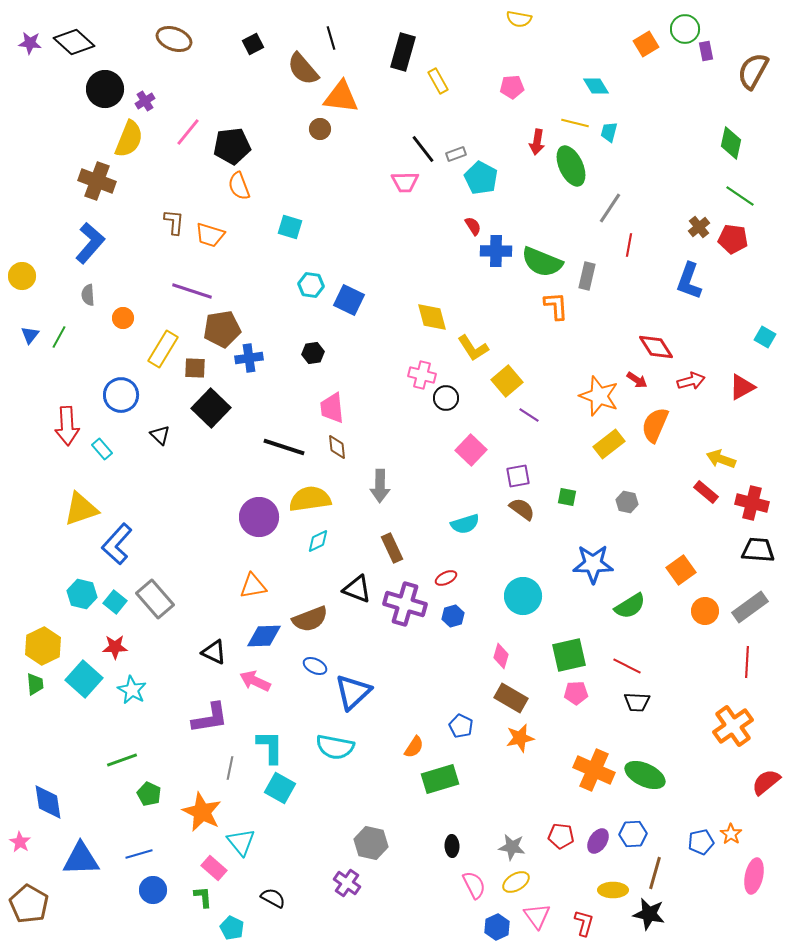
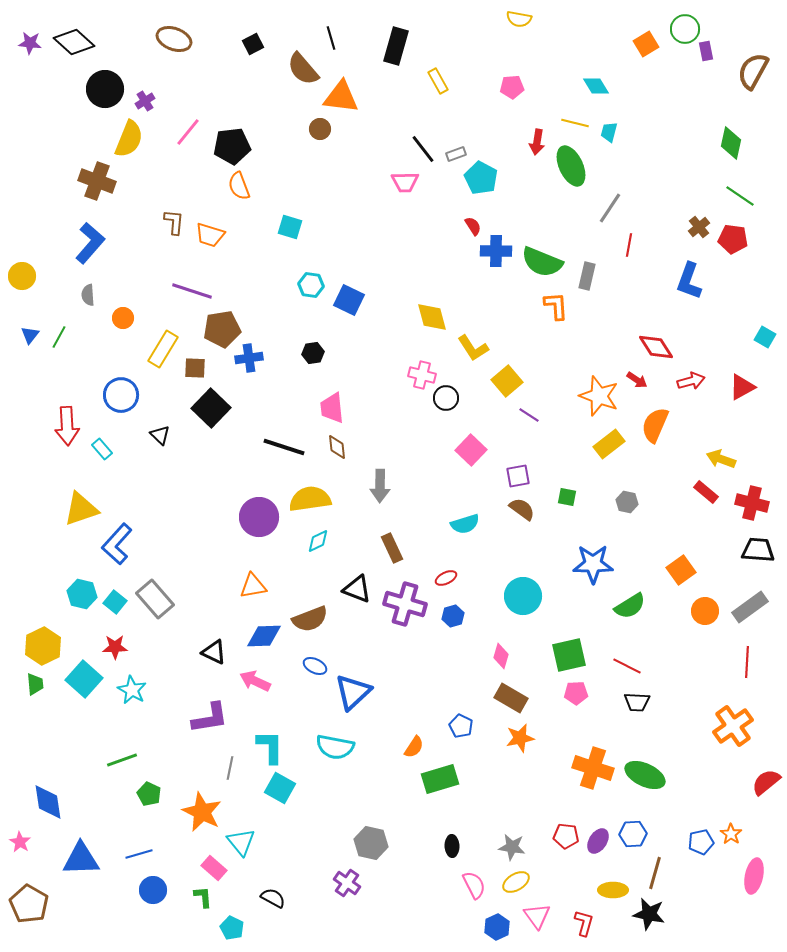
black rectangle at (403, 52): moved 7 px left, 6 px up
orange cross at (594, 770): moved 1 px left, 2 px up; rotated 6 degrees counterclockwise
red pentagon at (561, 836): moved 5 px right
